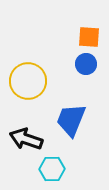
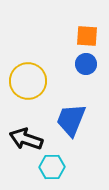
orange square: moved 2 px left, 1 px up
cyan hexagon: moved 2 px up
